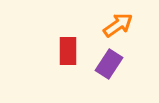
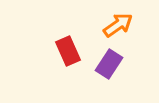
red rectangle: rotated 24 degrees counterclockwise
